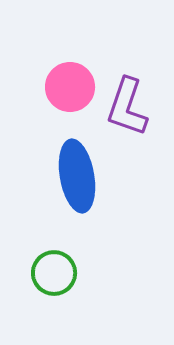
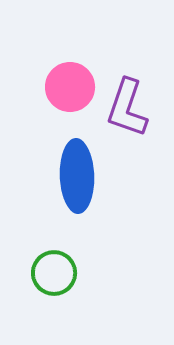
purple L-shape: moved 1 px down
blue ellipse: rotated 8 degrees clockwise
